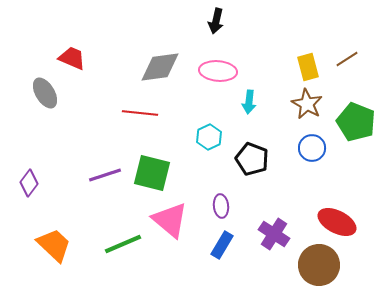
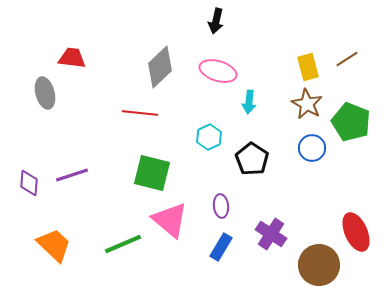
red trapezoid: rotated 16 degrees counterclockwise
gray diamond: rotated 36 degrees counterclockwise
pink ellipse: rotated 12 degrees clockwise
gray ellipse: rotated 16 degrees clockwise
green pentagon: moved 5 px left
black pentagon: rotated 12 degrees clockwise
purple line: moved 33 px left
purple diamond: rotated 32 degrees counterclockwise
red ellipse: moved 19 px right, 10 px down; rotated 39 degrees clockwise
purple cross: moved 3 px left
blue rectangle: moved 1 px left, 2 px down
